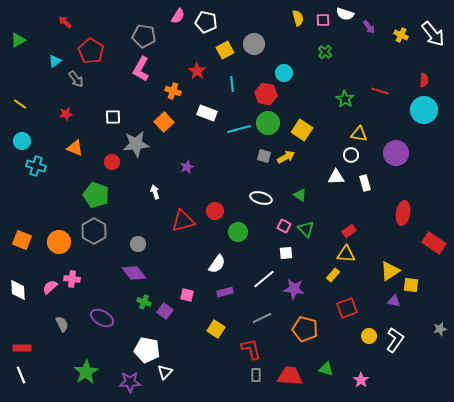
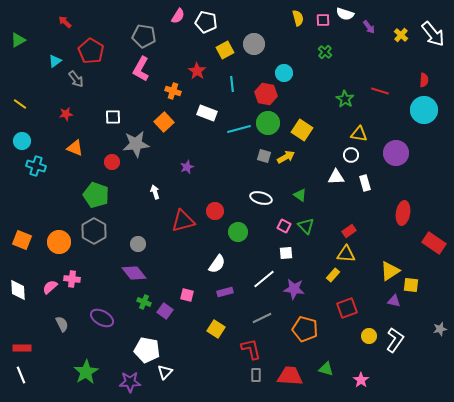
yellow cross at (401, 35): rotated 16 degrees clockwise
green triangle at (306, 229): moved 3 px up
